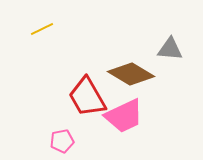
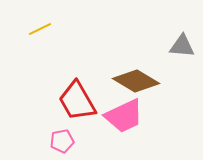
yellow line: moved 2 px left
gray triangle: moved 12 px right, 3 px up
brown diamond: moved 5 px right, 7 px down
red trapezoid: moved 10 px left, 4 px down
